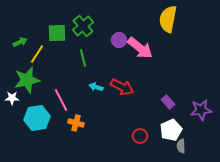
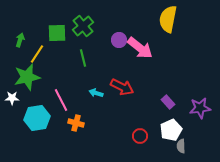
green arrow: moved 2 px up; rotated 48 degrees counterclockwise
green star: moved 3 px up
cyan arrow: moved 6 px down
purple star: moved 1 px left, 2 px up
